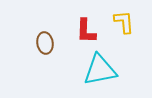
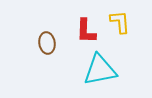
yellow L-shape: moved 4 px left
brown ellipse: moved 2 px right
